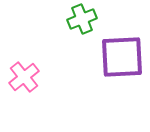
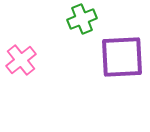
pink cross: moved 3 px left, 17 px up
